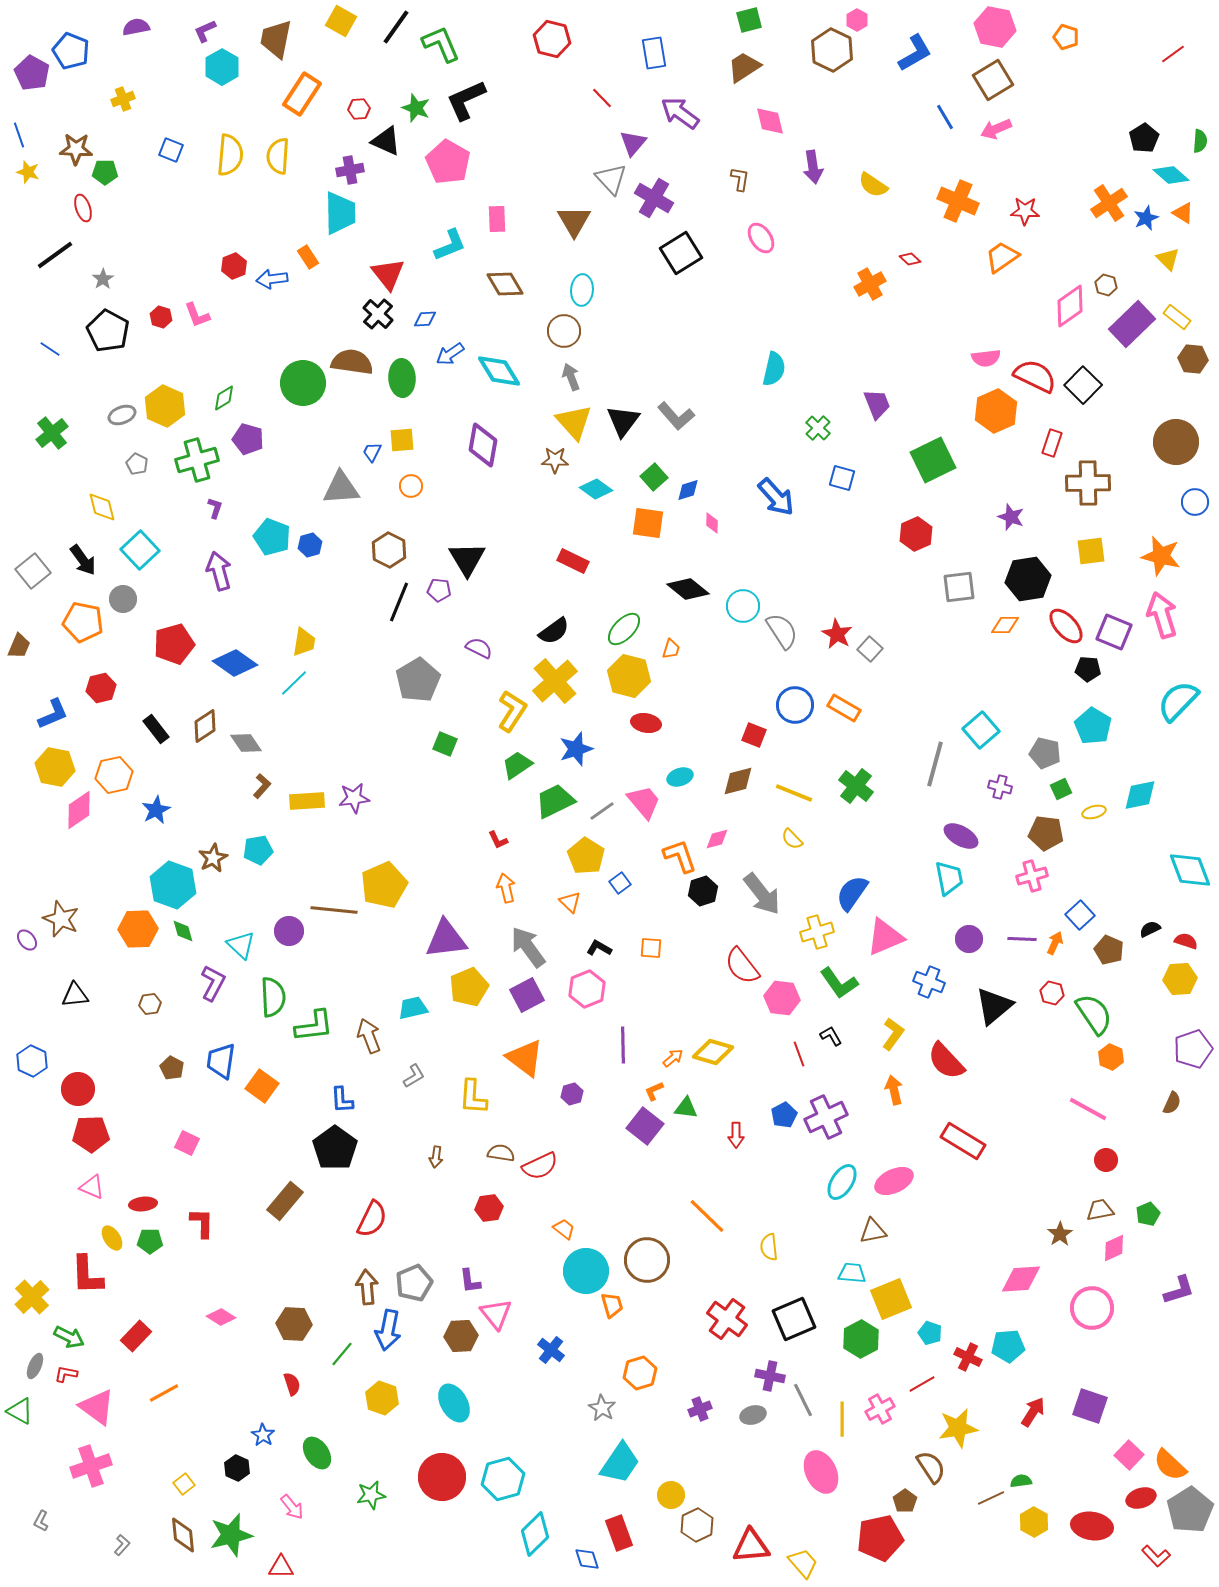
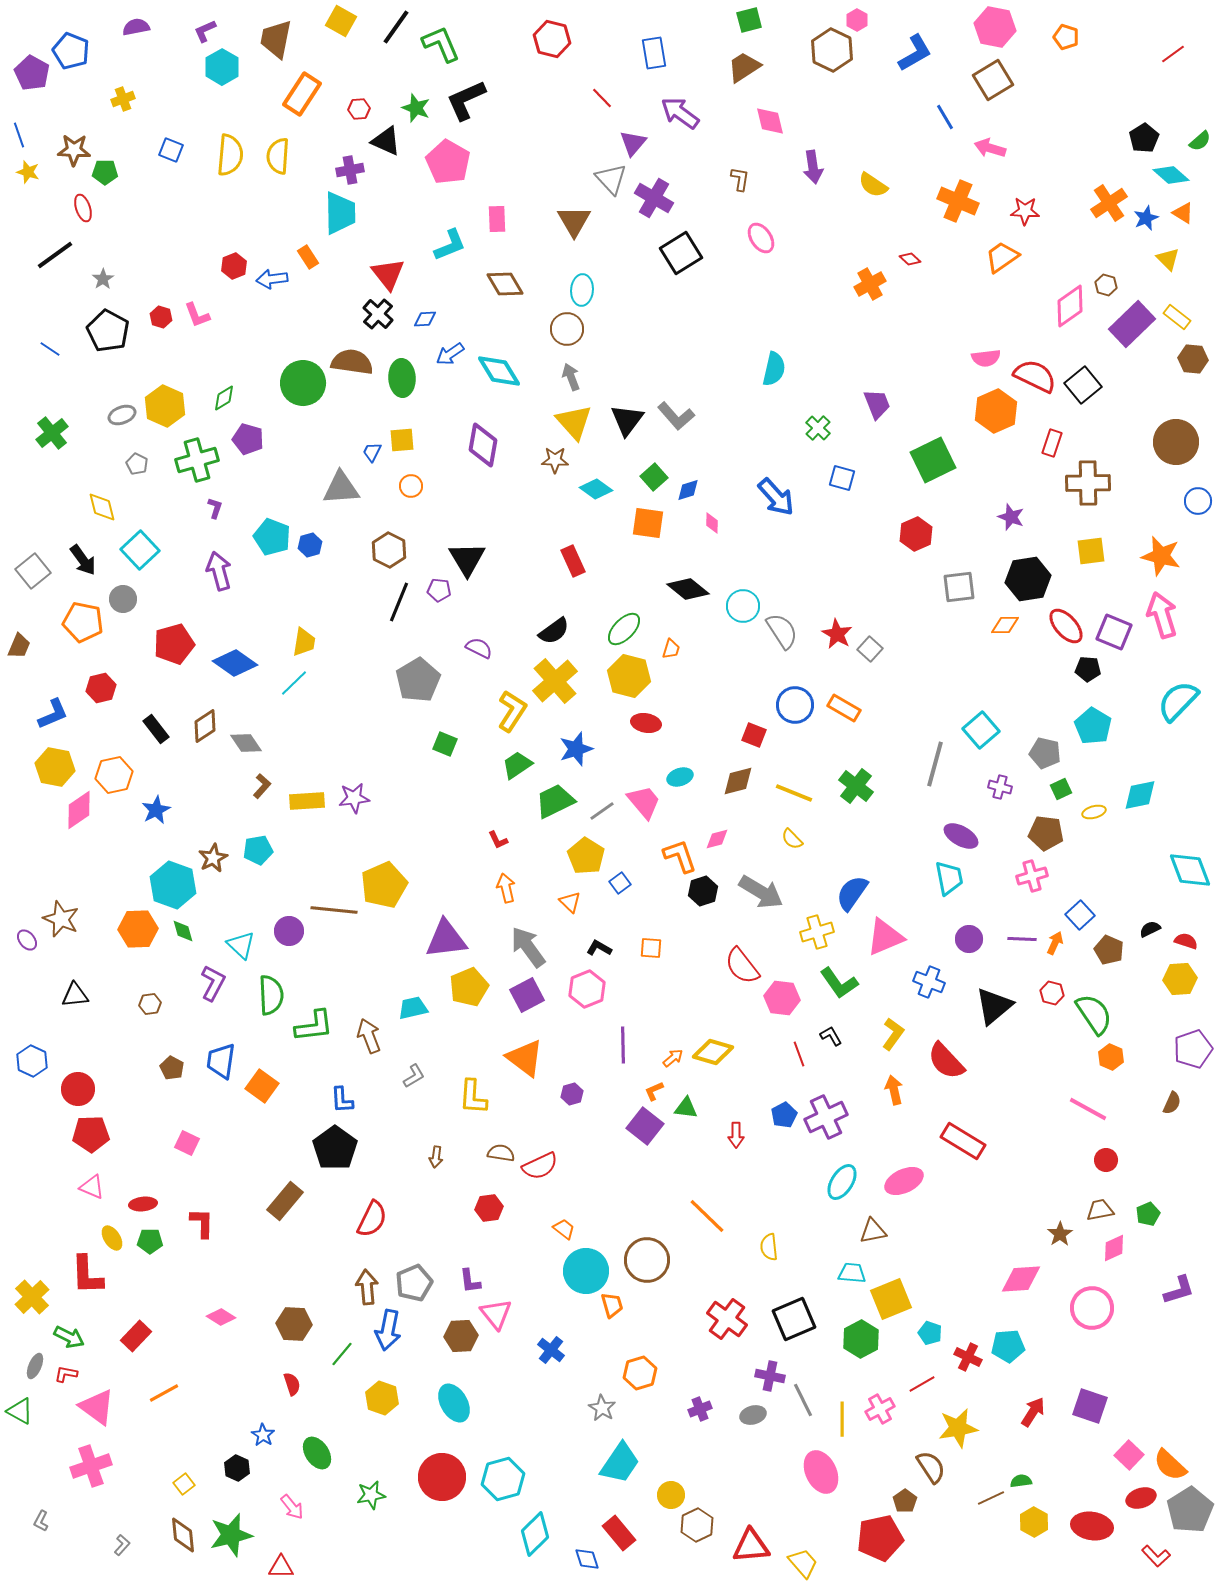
pink arrow at (996, 129): moved 6 px left, 19 px down; rotated 40 degrees clockwise
green semicircle at (1200, 141): rotated 45 degrees clockwise
brown star at (76, 149): moved 2 px left, 1 px down
brown circle at (564, 331): moved 3 px right, 2 px up
black square at (1083, 385): rotated 6 degrees clockwise
black triangle at (623, 421): moved 4 px right, 1 px up
blue circle at (1195, 502): moved 3 px right, 1 px up
red rectangle at (573, 561): rotated 40 degrees clockwise
gray arrow at (762, 894): moved 1 px left, 2 px up; rotated 21 degrees counterclockwise
green semicircle at (273, 997): moved 2 px left, 2 px up
pink ellipse at (894, 1181): moved 10 px right
red rectangle at (619, 1533): rotated 20 degrees counterclockwise
